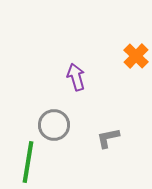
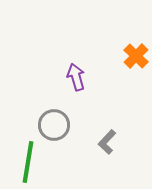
gray L-shape: moved 1 px left, 4 px down; rotated 35 degrees counterclockwise
